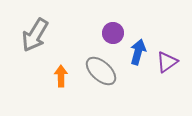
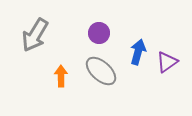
purple circle: moved 14 px left
